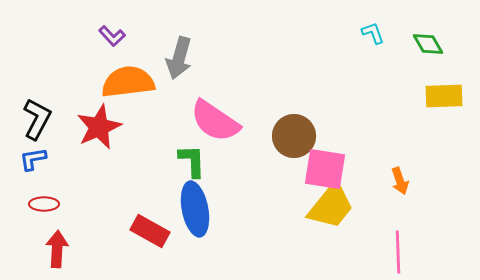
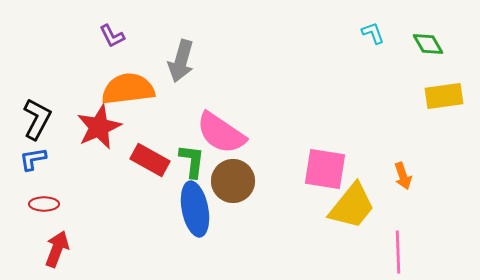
purple L-shape: rotated 16 degrees clockwise
gray arrow: moved 2 px right, 3 px down
orange semicircle: moved 7 px down
yellow rectangle: rotated 6 degrees counterclockwise
pink semicircle: moved 6 px right, 12 px down
brown circle: moved 61 px left, 45 px down
green L-shape: rotated 9 degrees clockwise
orange arrow: moved 3 px right, 5 px up
yellow trapezoid: moved 21 px right
red rectangle: moved 71 px up
red arrow: rotated 18 degrees clockwise
